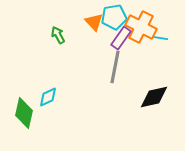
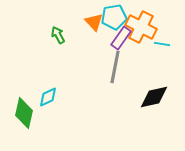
cyan line: moved 2 px right, 6 px down
